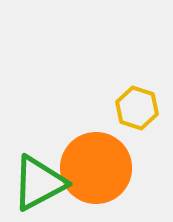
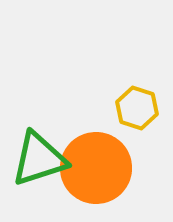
green triangle: moved 24 px up; rotated 10 degrees clockwise
